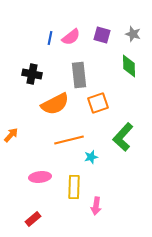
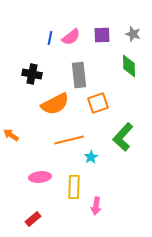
purple square: rotated 18 degrees counterclockwise
orange arrow: rotated 98 degrees counterclockwise
cyan star: rotated 16 degrees counterclockwise
